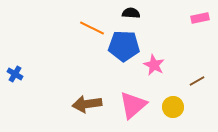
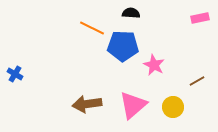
blue pentagon: moved 1 px left
